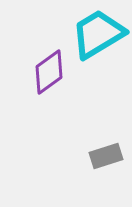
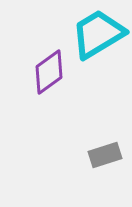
gray rectangle: moved 1 px left, 1 px up
